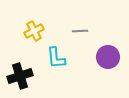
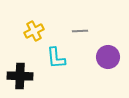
black cross: rotated 20 degrees clockwise
